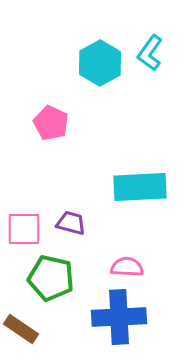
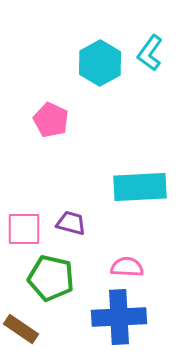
pink pentagon: moved 3 px up
